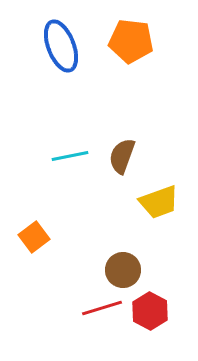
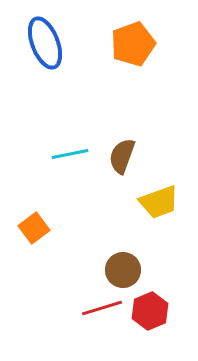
orange pentagon: moved 2 px right, 3 px down; rotated 27 degrees counterclockwise
blue ellipse: moved 16 px left, 3 px up
cyan line: moved 2 px up
orange square: moved 9 px up
red hexagon: rotated 9 degrees clockwise
